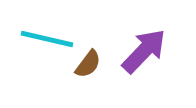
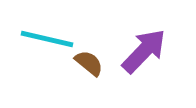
brown semicircle: moved 1 px right, 1 px up; rotated 88 degrees counterclockwise
